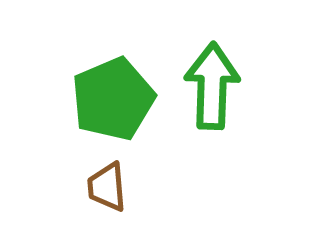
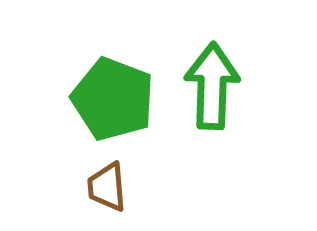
green pentagon: rotated 28 degrees counterclockwise
